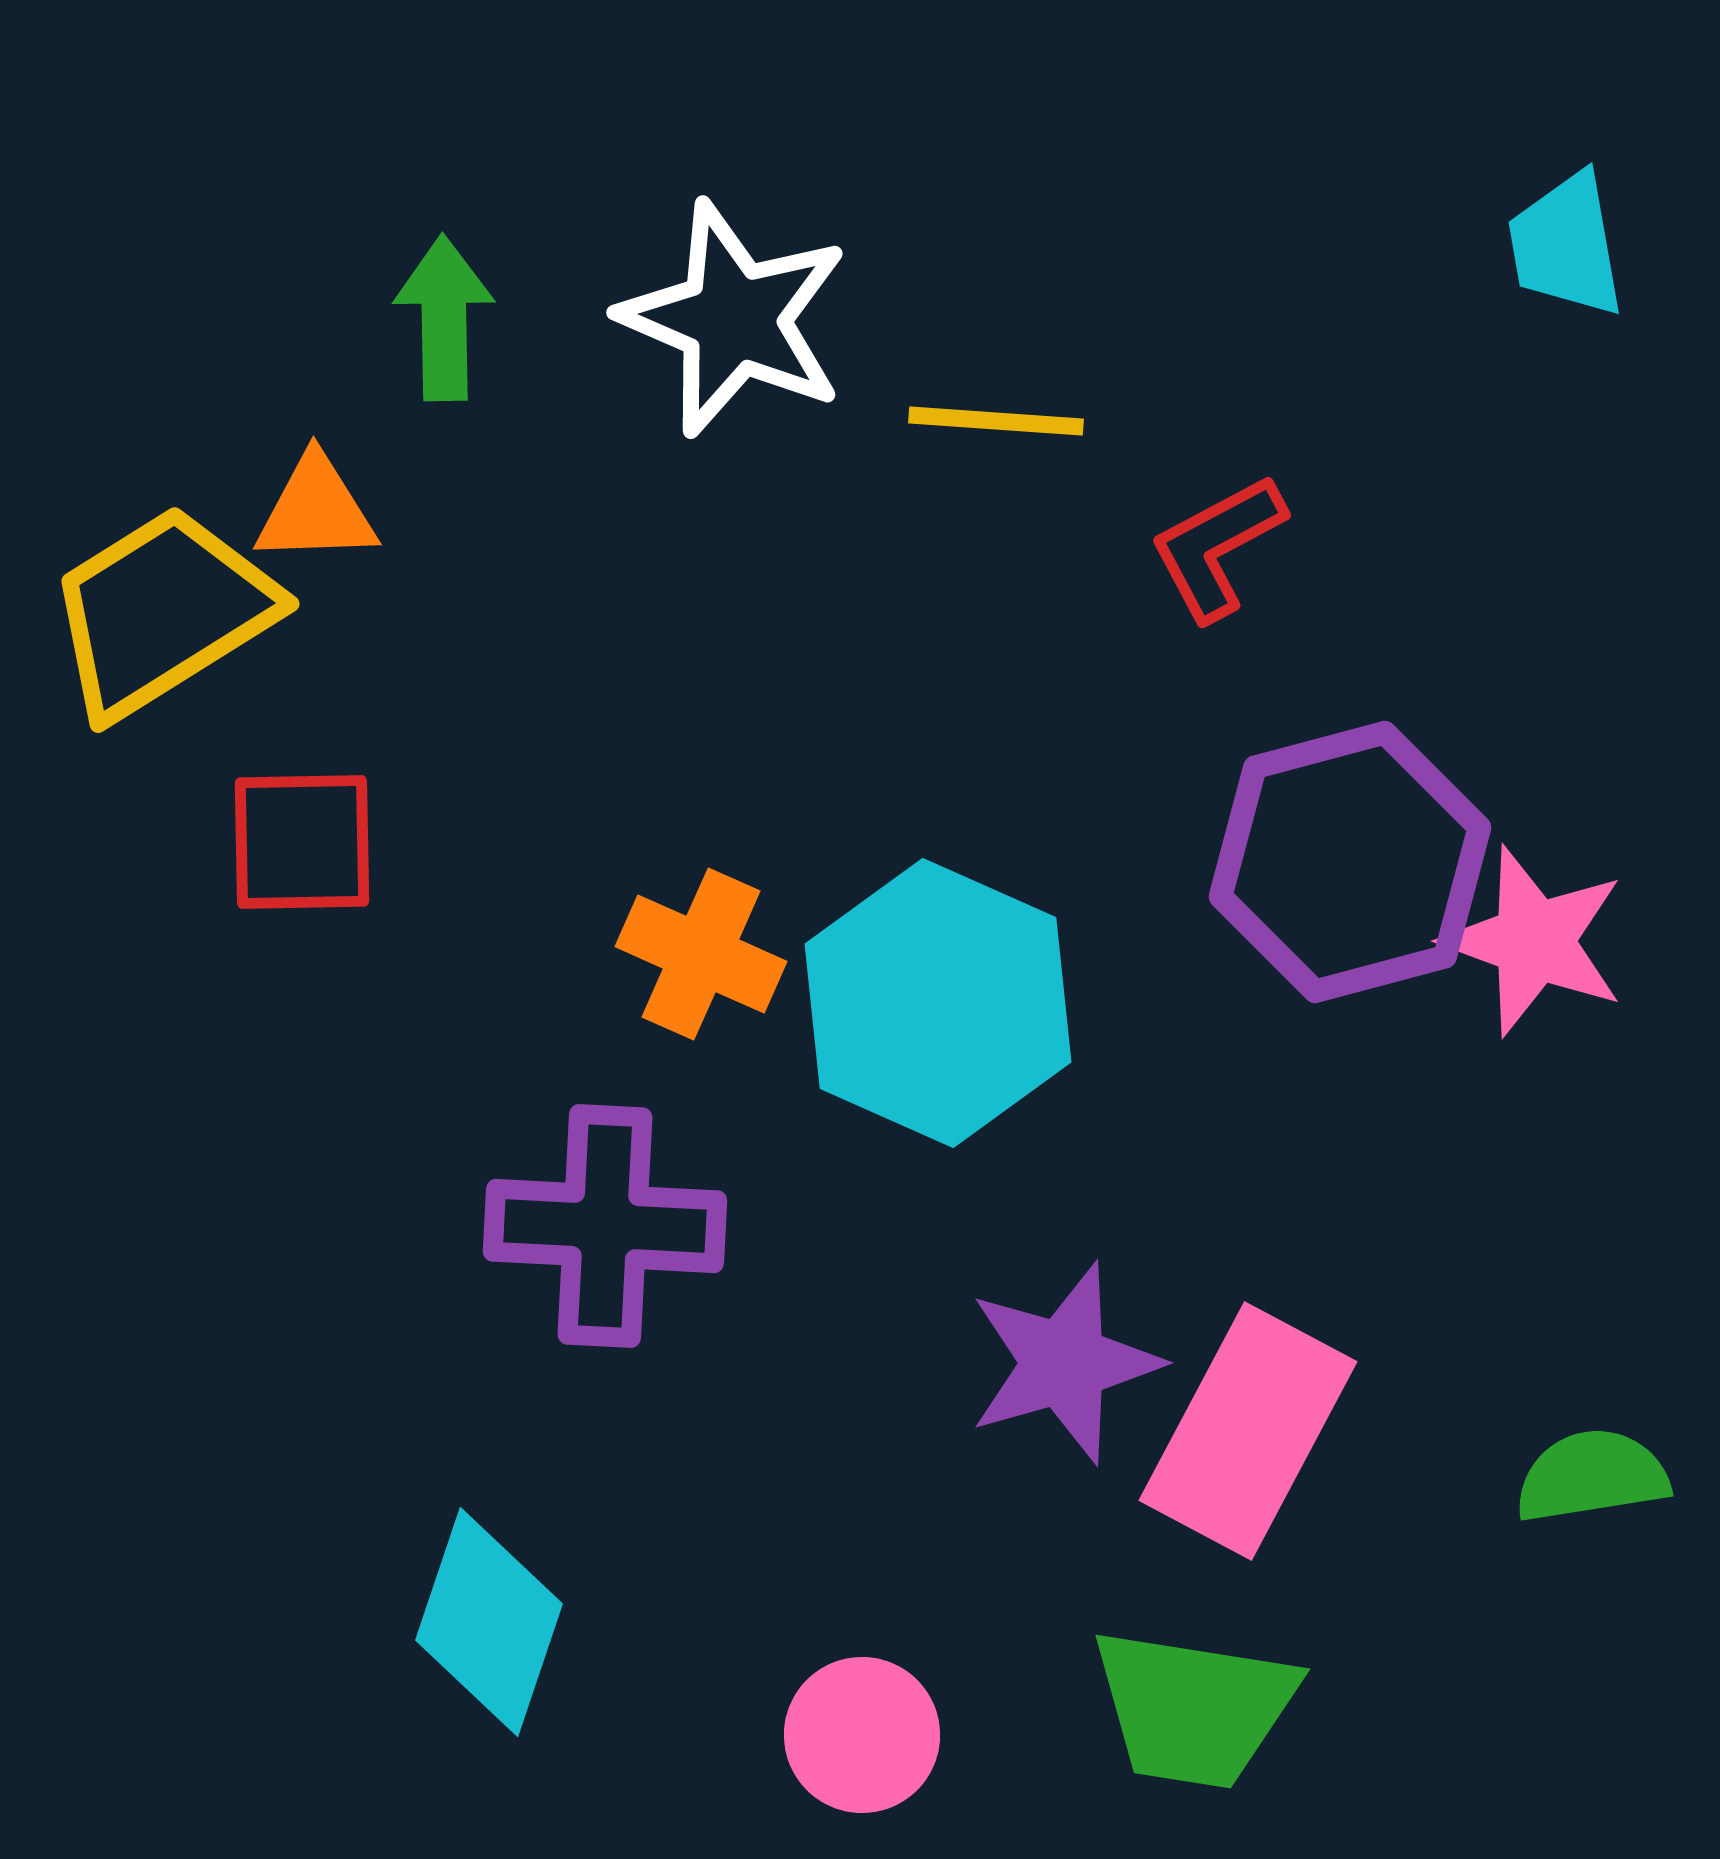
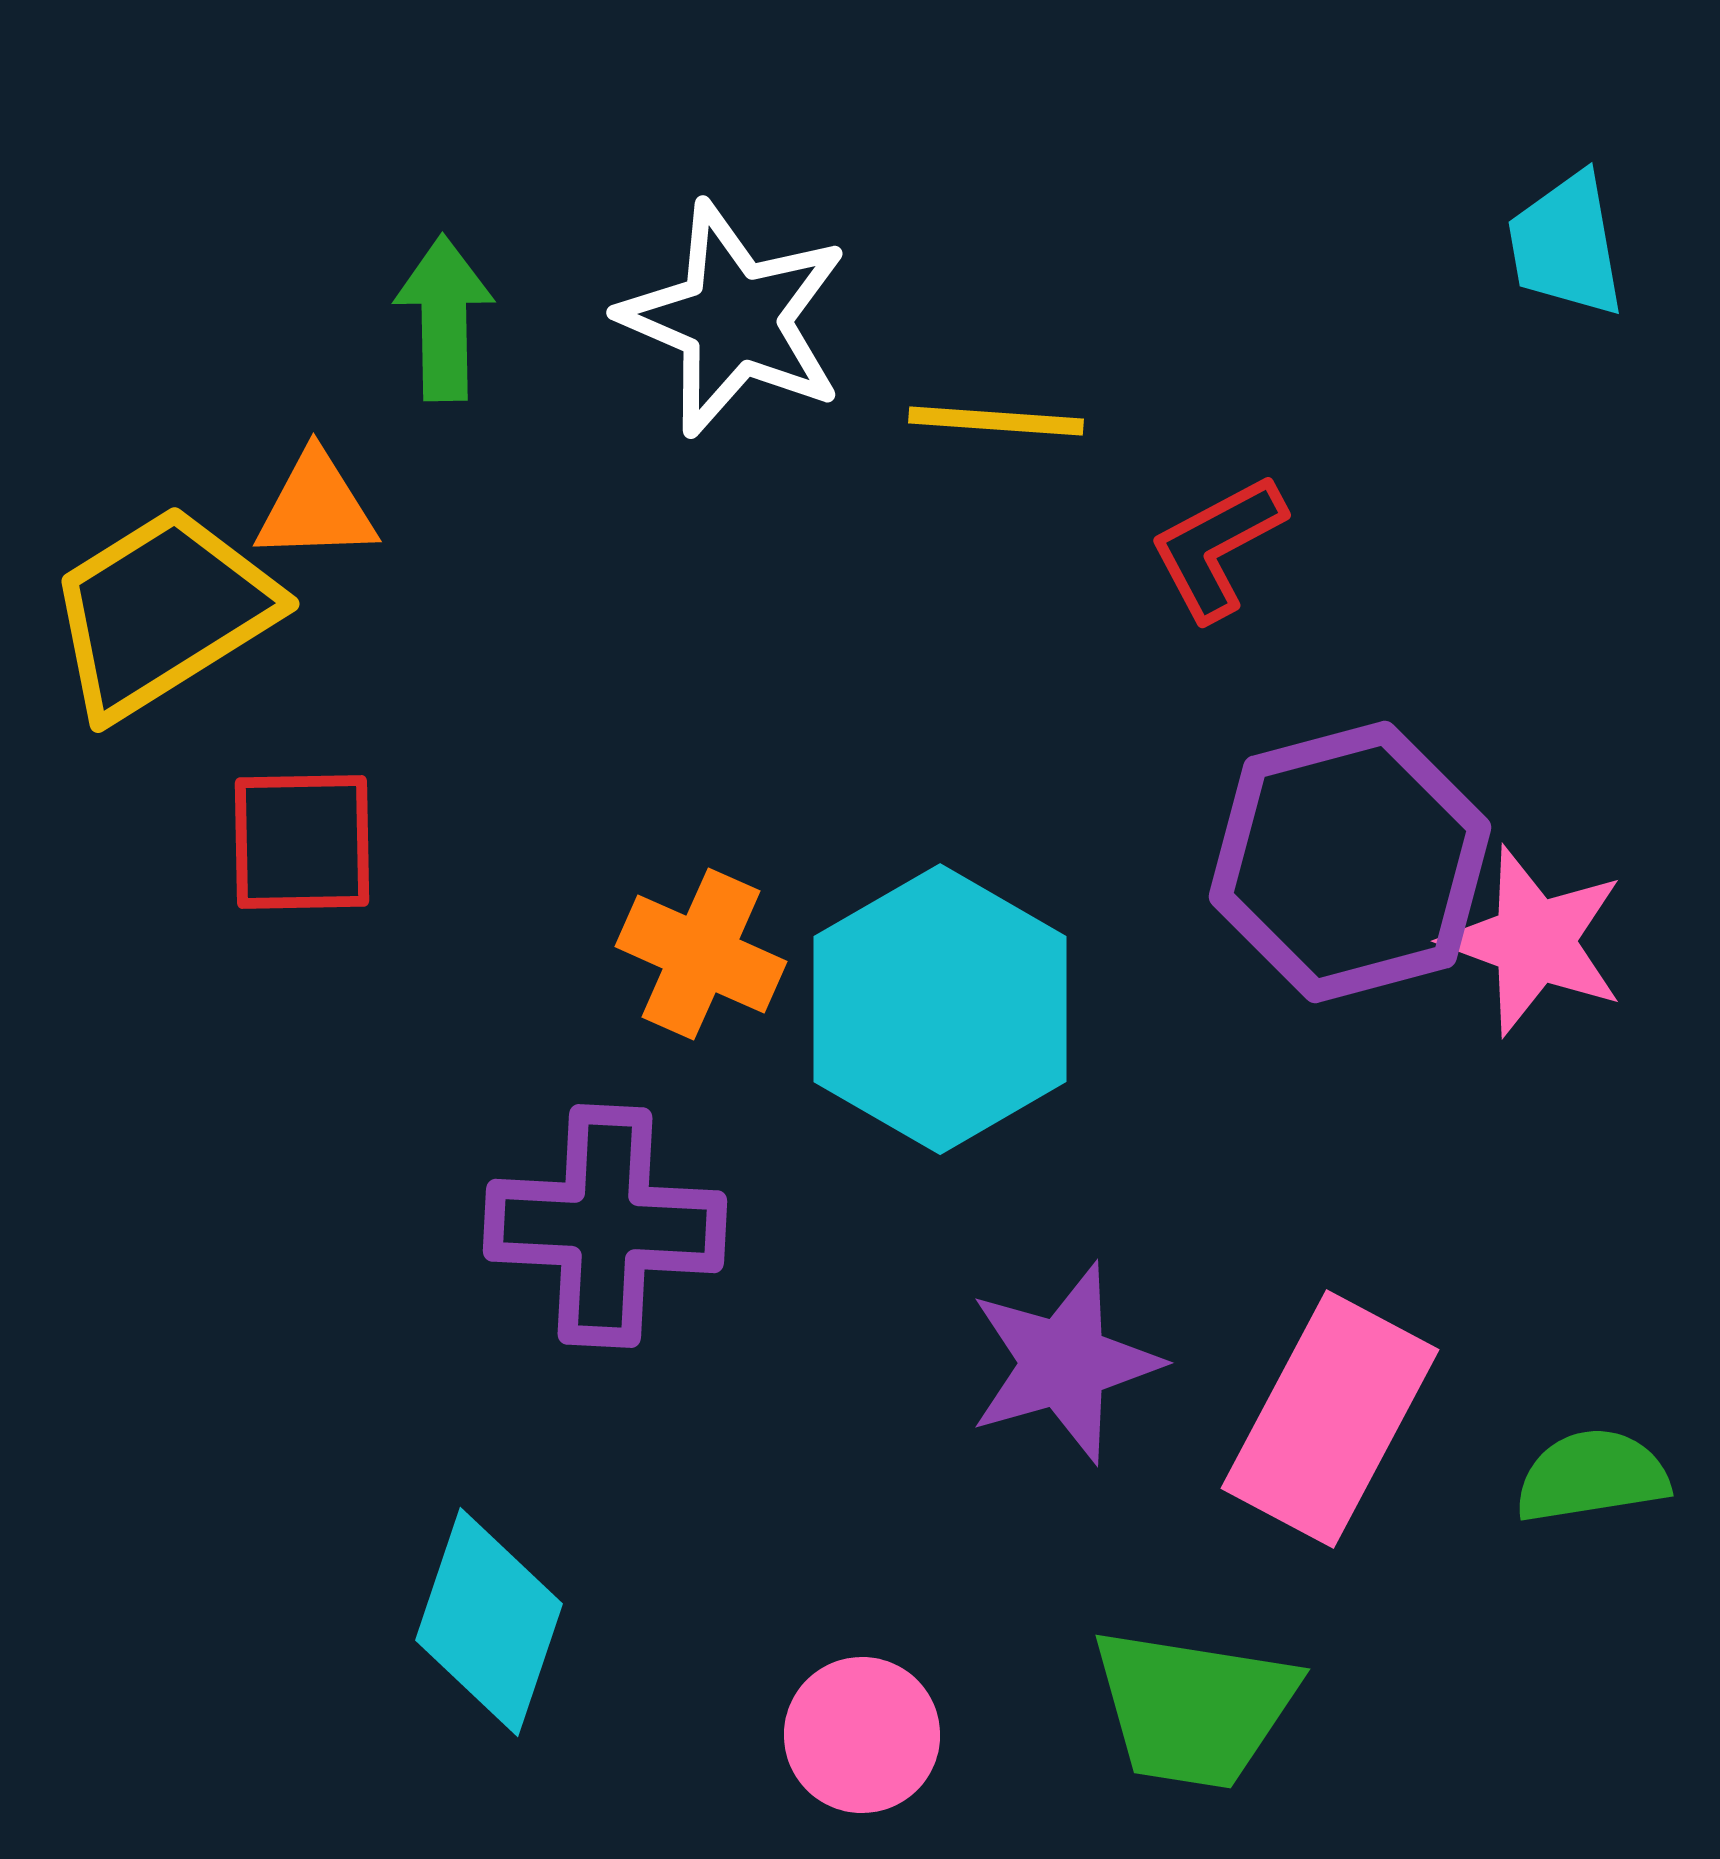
orange triangle: moved 3 px up
cyan hexagon: moved 2 px right, 6 px down; rotated 6 degrees clockwise
pink rectangle: moved 82 px right, 12 px up
